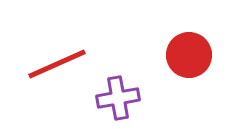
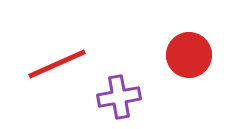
purple cross: moved 1 px right, 1 px up
